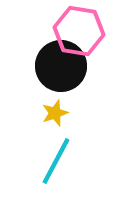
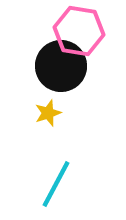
yellow star: moved 7 px left
cyan line: moved 23 px down
